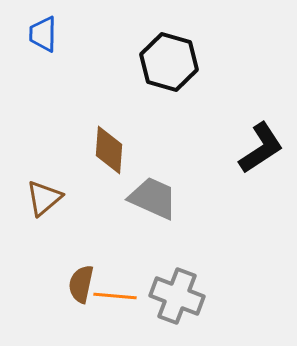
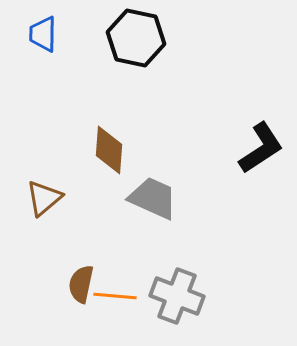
black hexagon: moved 33 px left, 24 px up; rotated 4 degrees counterclockwise
